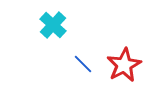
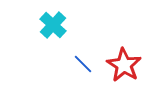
red star: rotated 12 degrees counterclockwise
